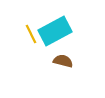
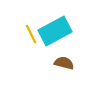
brown semicircle: moved 1 px right, 2 px down
